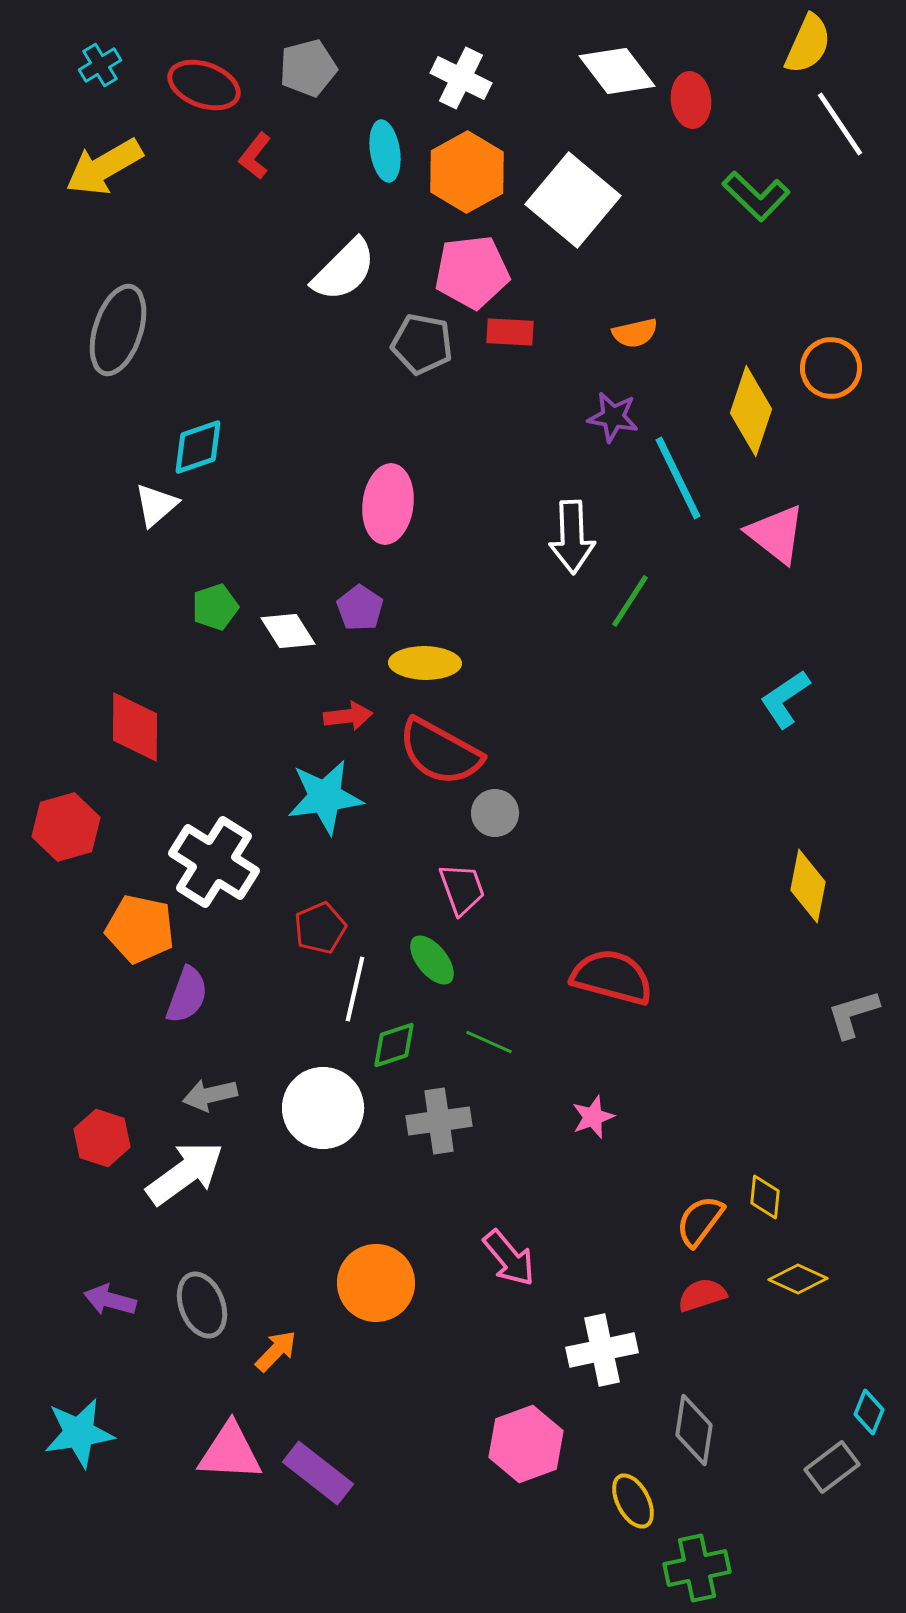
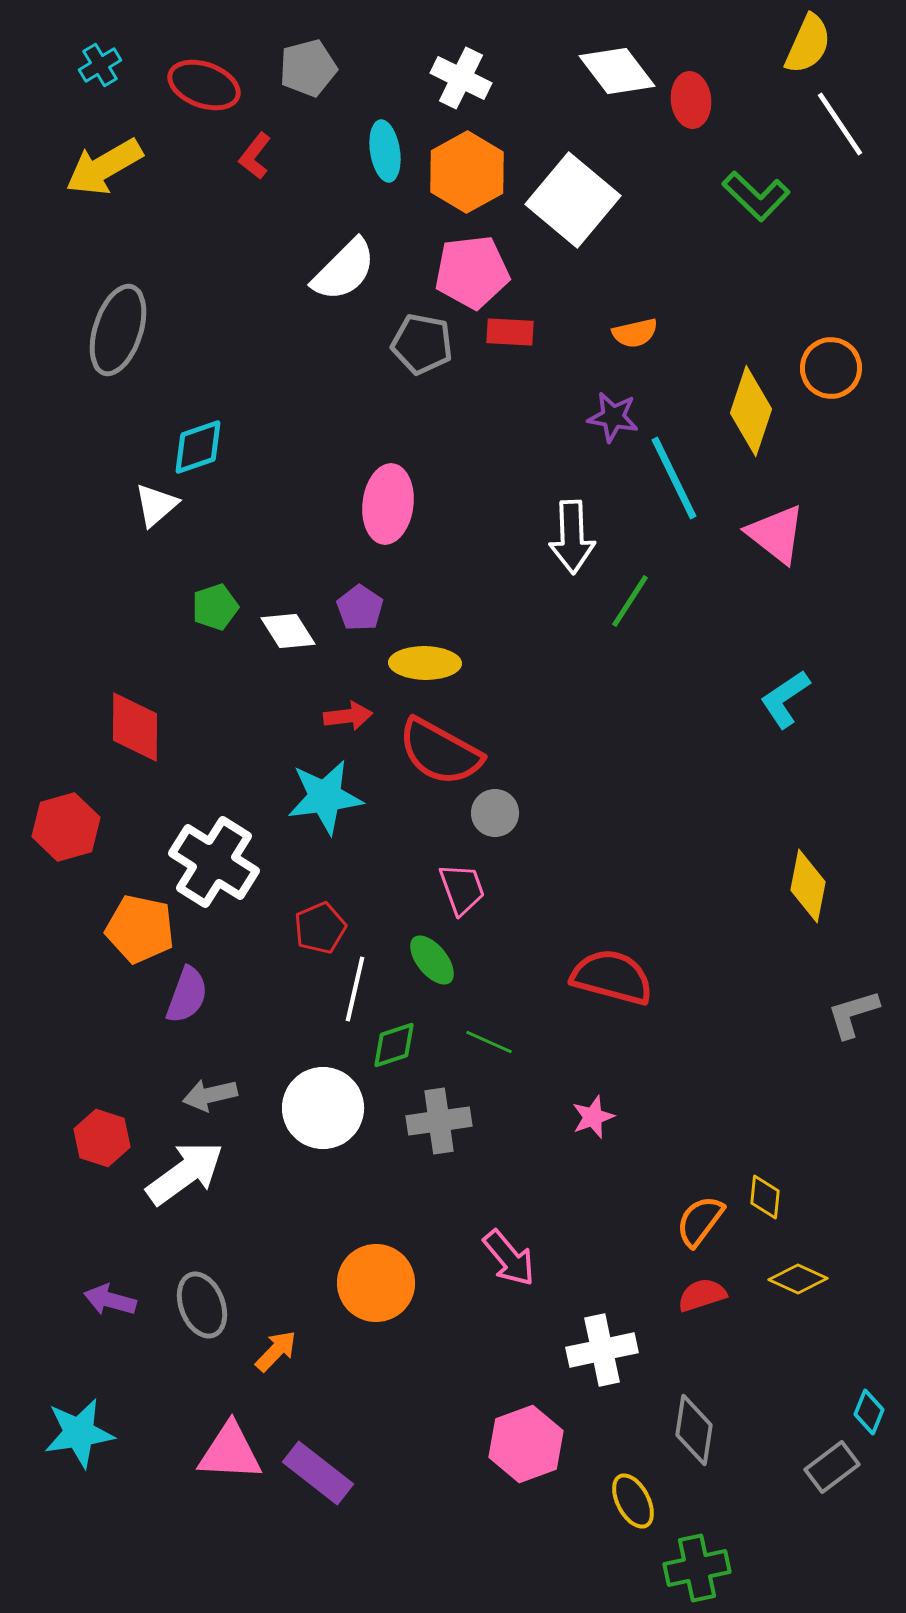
cyan line at (678, 478): moved 4 px left
